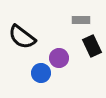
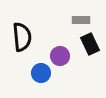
black semicircle: rotated 132 degrees counterclockwise
black rectangle: moved 2 px left, 2 px up
purple circle: moved 1 px right, 2 px up
